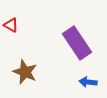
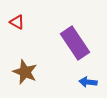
red triangle: moved 6 px right, 3 px up
purple rectangle: moved 2 px left
